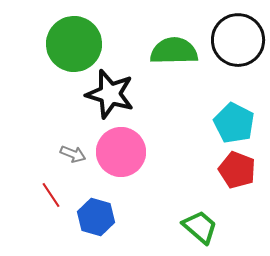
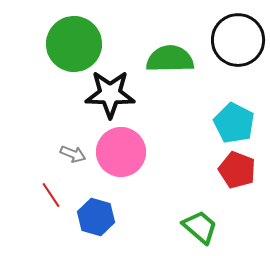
green semicircle: moved 4 px left, 8 px down
black star: rotated 15 degrees counterclockwise
